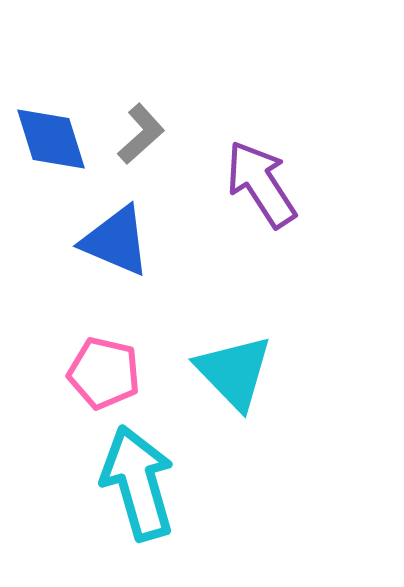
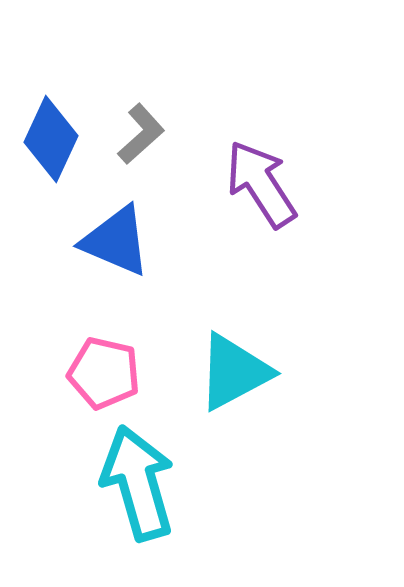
blue diamond: rotated 42 degrees clockwise
cyan triangle: rotated 46 degrees clockwise
